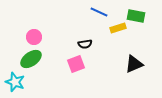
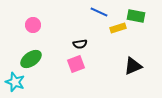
pink circle: moved 1 px left, 12 px up
black semicircle: moved 5 px left
black triangle: moved 1 px left, 2 px down
